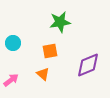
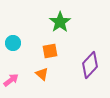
green star: rotated 25 degrees counterclockwise
purple diamond: moved 2 px right; rotated 24 degrees counterclockwise
orange triangle: moved 1 px left
